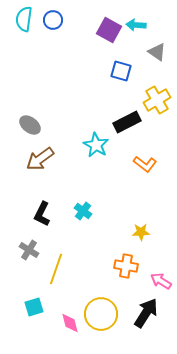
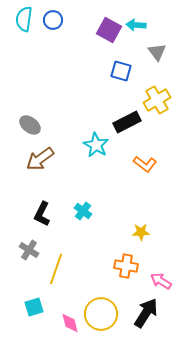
gray triangle: rotated 18 degrees clockwise
